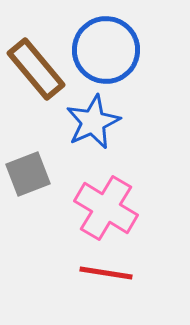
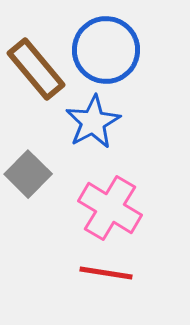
blue star: rotated 4 degrees counterclockwise
gray square: rotated 24 degrees counterclockwise
pink cross: moved 4 px right
